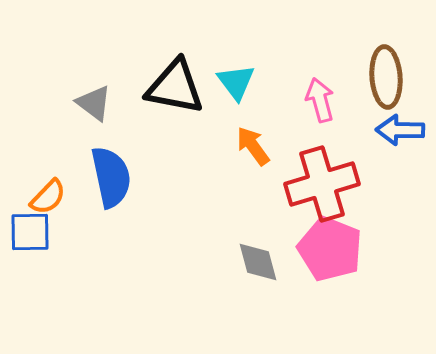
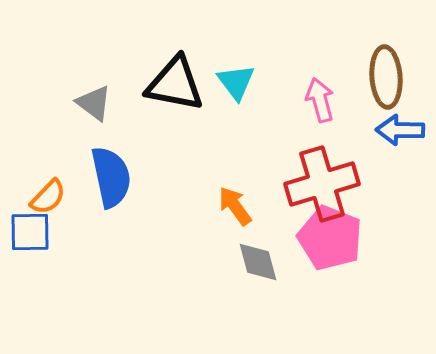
black triangle: moved 3 px up
orange arrow: moved 18 px left, 60 px down
pink pentagon: moved 11 px up
